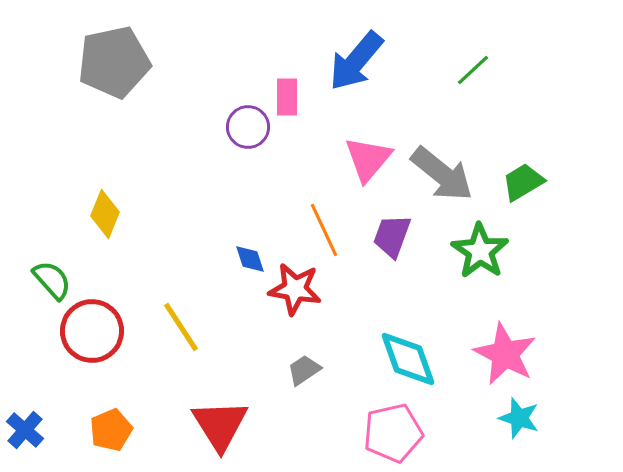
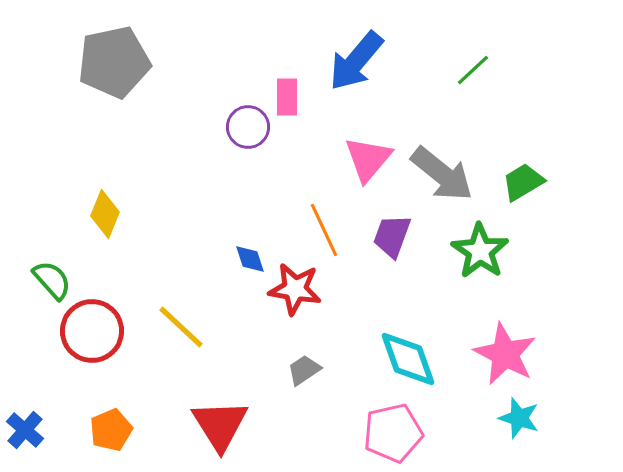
yellow line: rotated 14 degrees counterclockwise
